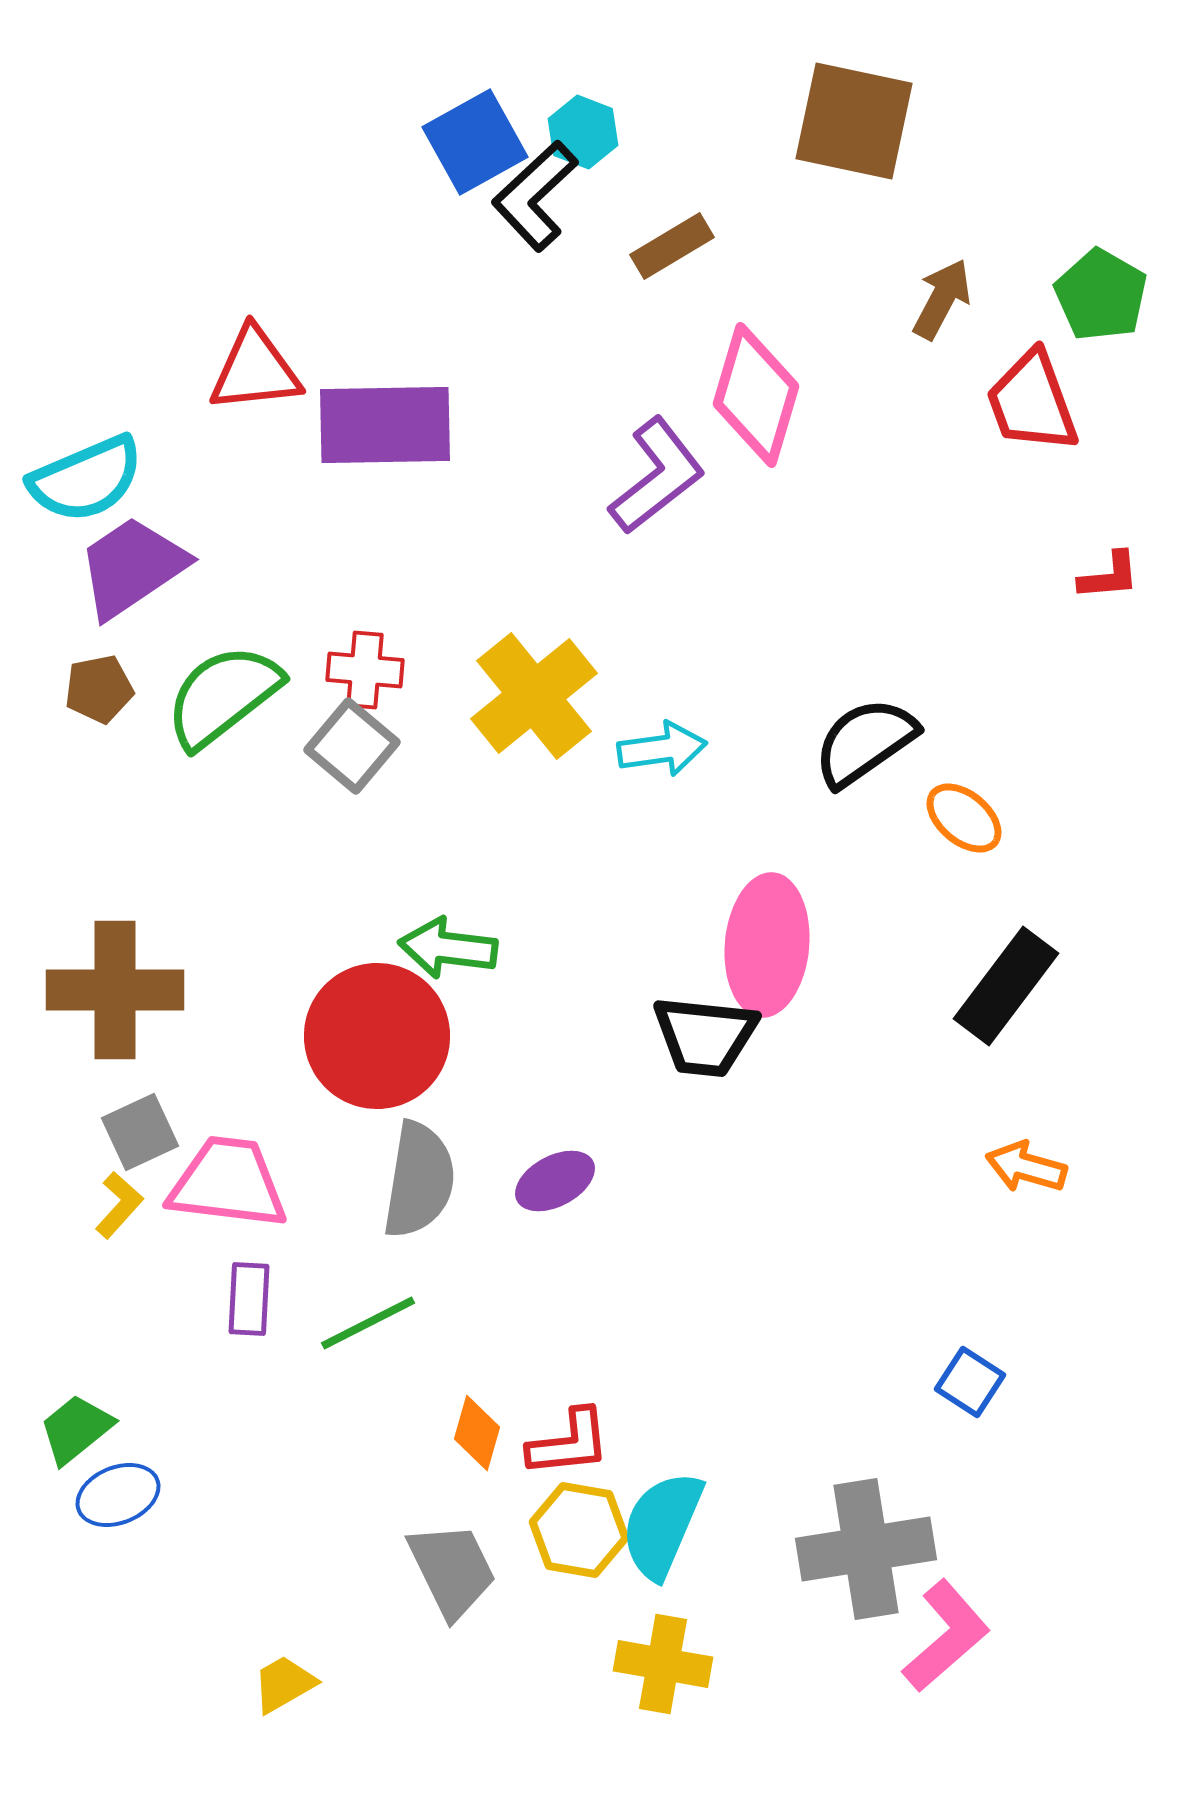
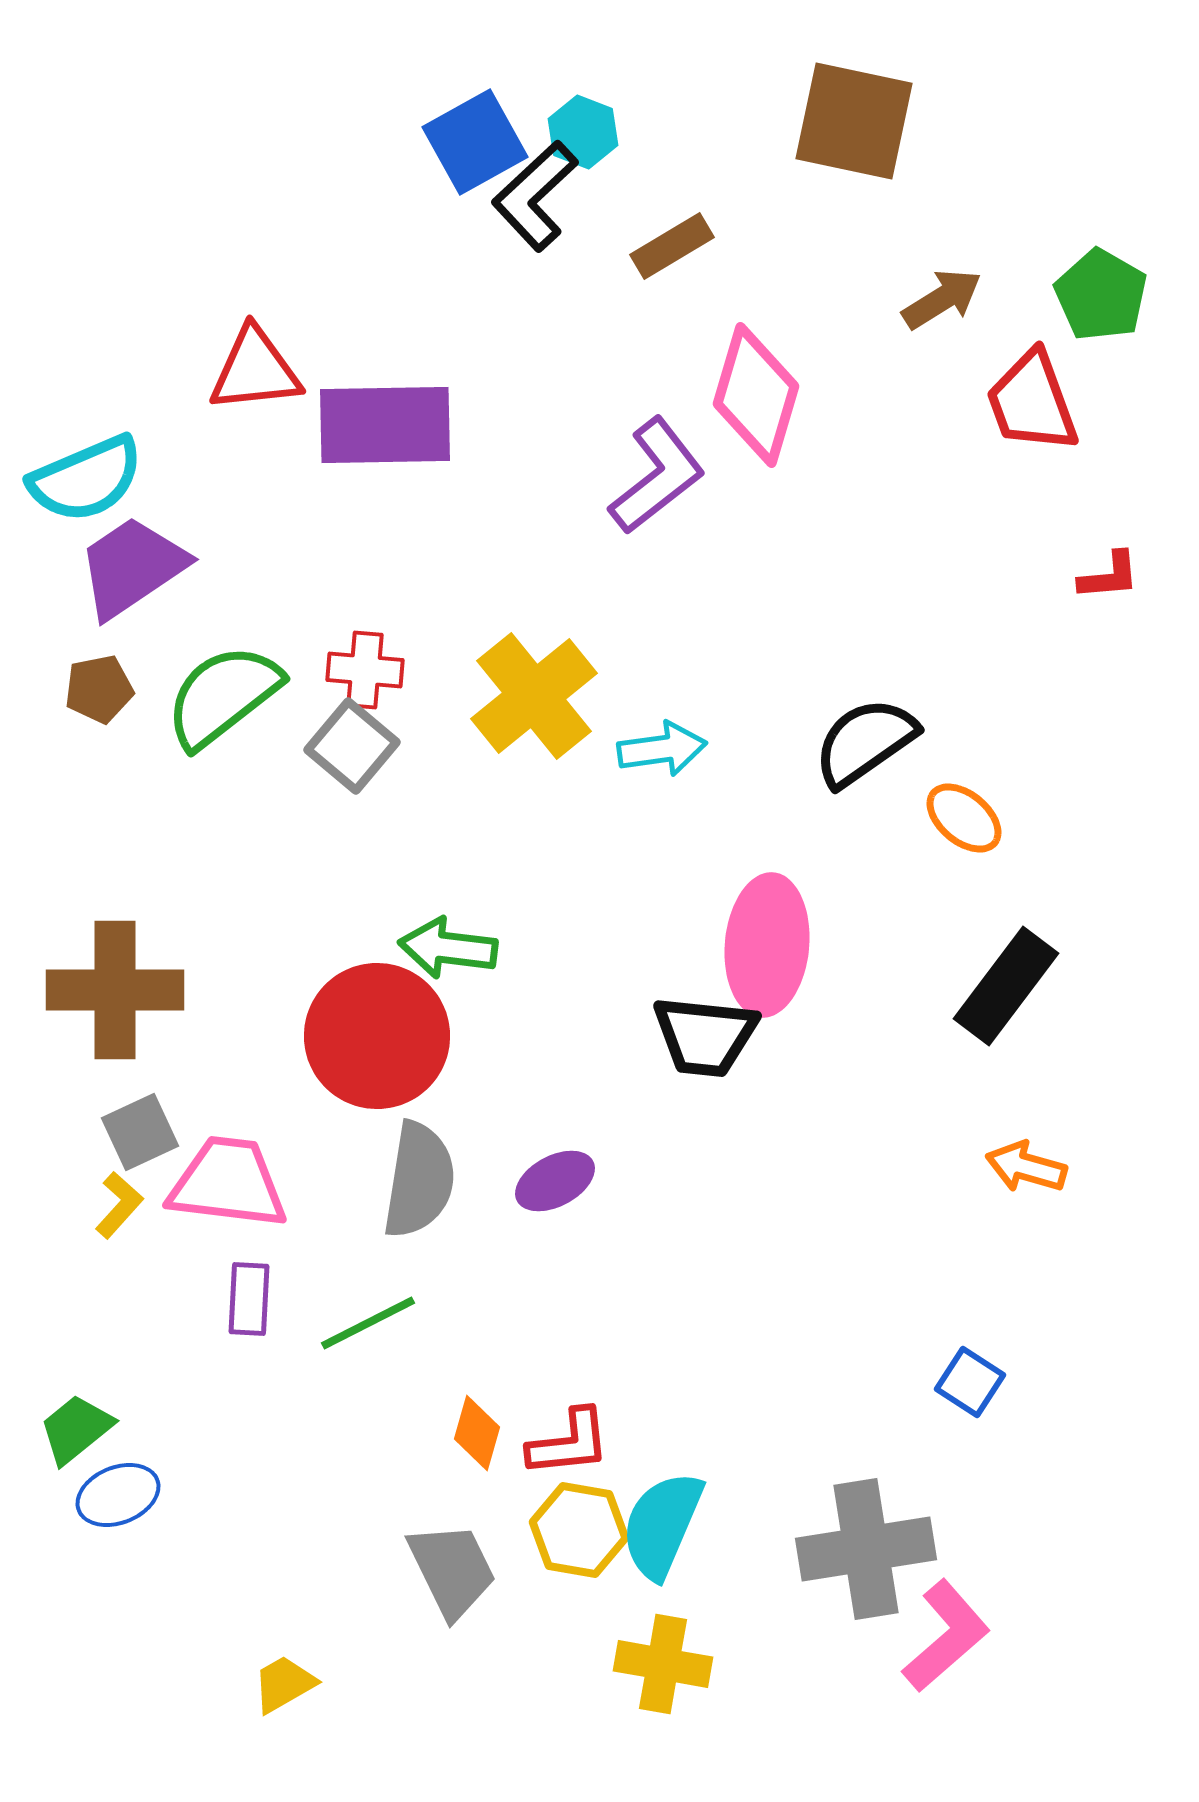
brown arrow at (942, 299): rotated 30 degrees clockwise
